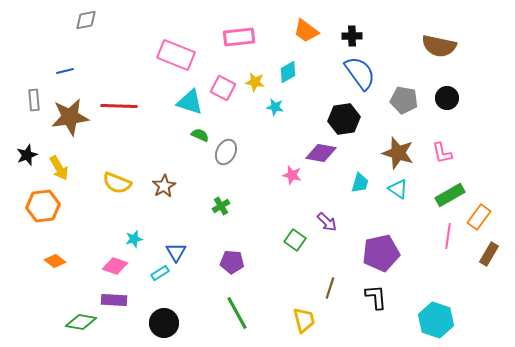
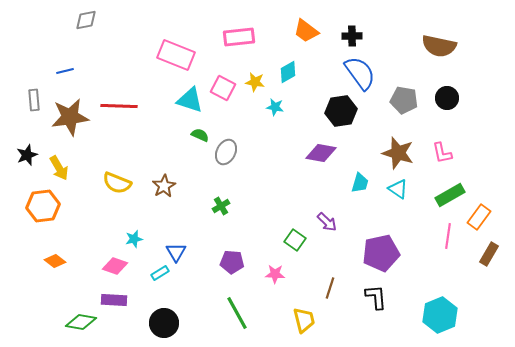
cyan triangle at (190, 102): moved 2 px up
black hexagon at (344, 119): moved 3 px left, 8 px up
pink star at (292, 175): moved 17 px left, 99 px down; rotated 12 degrees counterclockwise
cyan hexagon at (436, 320): moved 4 px right, 5 px up; rotated 20 degrees clockwise
